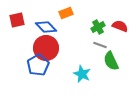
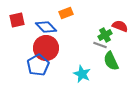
green cross: moved 7 px right, 8 px down
